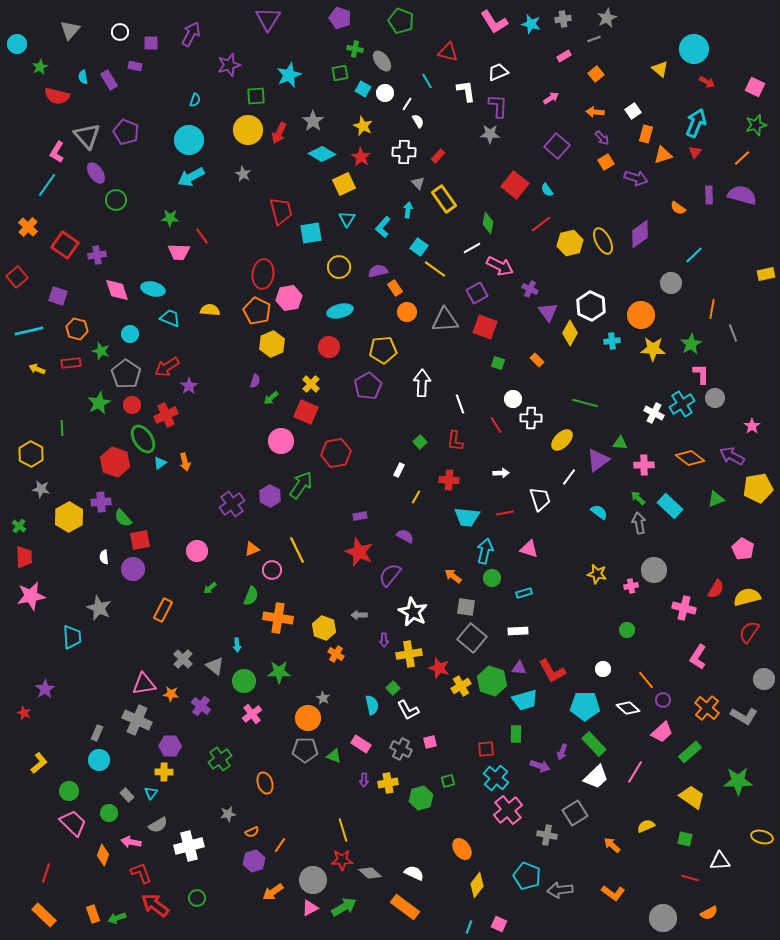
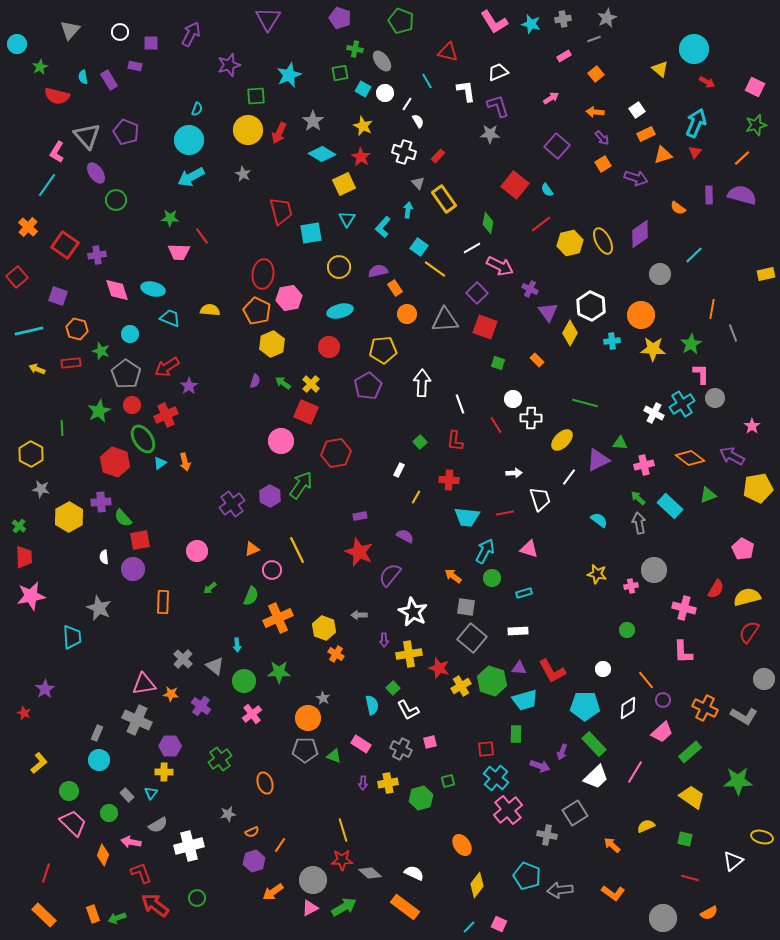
cyan semicircle at (195, 100): moved 2 px right, 9 px down
purple L-shape at (498, 106): rotated 20 degrees counterclockwise
white square at (633, 111): moved 4 px right, 1 px up
orange rectangle at (646, 134): rotated 48 degrees clockwise
white cross at (404, 152): rotated 15 degrees clockwise
orange square at (606, 162): moved 3 px left, 2 px down
gray circle at (671, 283): moved 11 px left, 9 px up
purple square at (477, 293): rotated 15 degrees counterclockwise
orange circle at (407, 312): moved 2 px down
green arrow at (271, 398): moved 12 px right, 15 px up; rotated 77 degrees clockwise
green star at (99, 403): moved 8 px down
purple triangle at (598, 460): rotated 10 degrees clockwise
pink cross at (644, 465): rotated 12 degrees counterclockwise
white arrow at (501, 473): moved 13 px right
green triangle at (716, 499): moved 8 px left, 4 px up
cyan semicircle at (599, 512): moved 8 px down
cyan arrow at (485, 551): rotated 15 degrees clockwise
orange rectangle at (163, 610): moved 8 px up; rotated 25 degrees counterclockwise
orange cross at (278, 618): rotated 32 degrees counterclockwise
pink L-shape at (698, 657): moved 15 px left, 5 px up; rotated 35 degrees counterclockwise
white diamond at (628, 708): rotated 75 degrees counterclockwise
orange cross at (707, 708): moved 2 px left; rotated 15 degrees counterclockwise
purple arrow at (364, 780): moved 1 px left, 3 px down
orange ellipse at (462, 849): moved 4 px up
white triangle at (720, 861): moved 13 px right; rotated 35 degrees counterclockwise
cyan line at (469, 927): rotated 24 degrees clockwise
